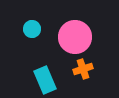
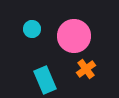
pink circle: moved 1 px left, 1 px up
orange cross: moved 3 px right; rotated 18 degrees counterclockwise
